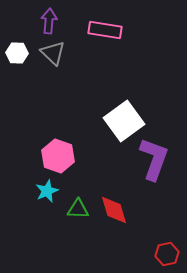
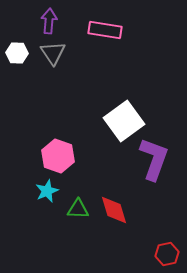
gray triangle: rotated 12 degrees clockwise
